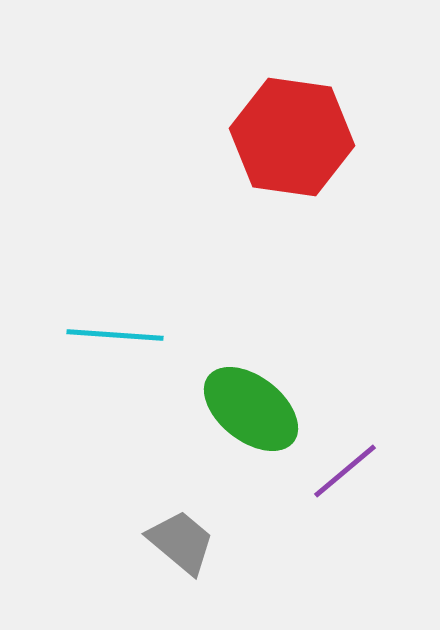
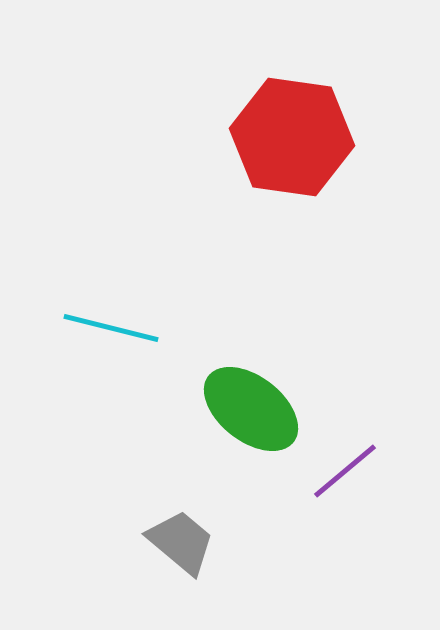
cyan line: moved 4 px left, 7 px up; rotated 10 degrees clockwise
